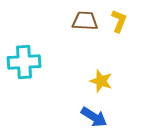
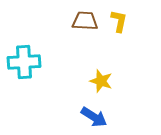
yellow L-shape: rotated 10 degrees counterclockwise
